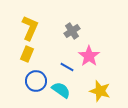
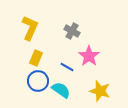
gray cross: rotated 28 degrees counterclockwise
yellow rectangle: moved 9 px right, 4 px down
blue circle: moved 2 px right
